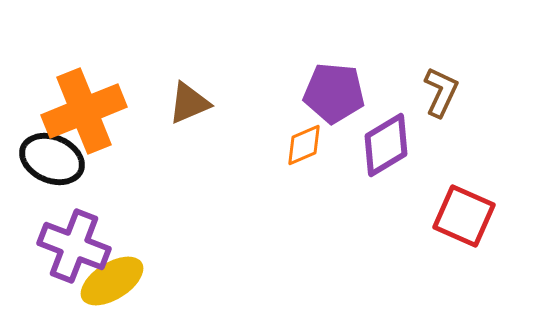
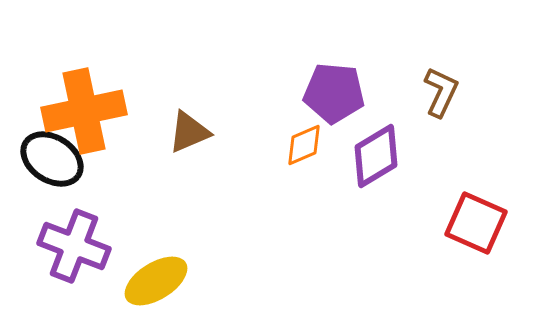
brown triangle: moved 29 px down
orange cross: rotated 10 degrees clockwise
purple diamond: moved 10 px left, 11 px down
black ellipse: rotated 10 degrees clockwise
red square: moved 12 px right, 7 px down
yellow ellipse: moved 44 px right
